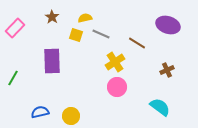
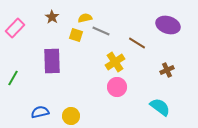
gray line: moved 3 px up
